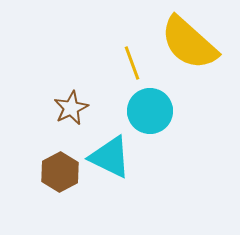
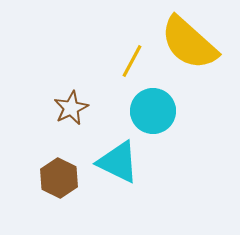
yellow line: moved 2 px up; rotated 48 degrees clockwise
cyan circle: moved 3 px right
cyan triangle: moved 8 px right, 5 px down
brown hexagon: moved 1 px left, 6 px down; rotated 6 degrees counterclockwise
